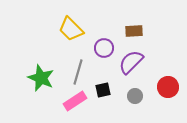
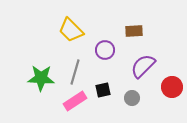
yellow trapezoid: moved 1 px down
purple circle: moved 1 px right, 2 px down
purple semicircle: moved 12 px right, 4 px down
gray line: moved 3 px left
green star: rotated 20 degrees counterclockwise
red circle: moved 4 px right
gray circle: moved 3 px left, 2 px down
